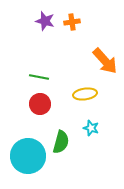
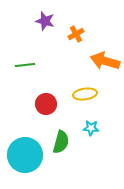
orange cross: moved 4 px right, 12 px down; rotated 21 degrees counterclockwise
orange arrow: rotated 148 degrees clockwise
green line: moved 14 px left, 12 px up; rotated 18 degrees counterclockwise
red circle: moved 6 px right
cyan star: rotated 14 degrees counterclockwise
cyan circle: moved 3 px left, 1 px up
